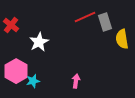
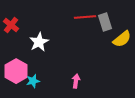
red line: rotated 20 degrees clockwise
yellow semicircle: rotated 120 degrees counterclockwise
